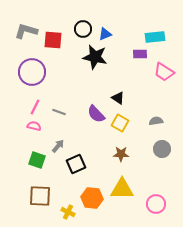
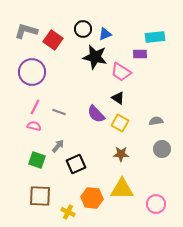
red square: rotated 30 degrees clockwise
pink trapezoid: moved 43 px left
